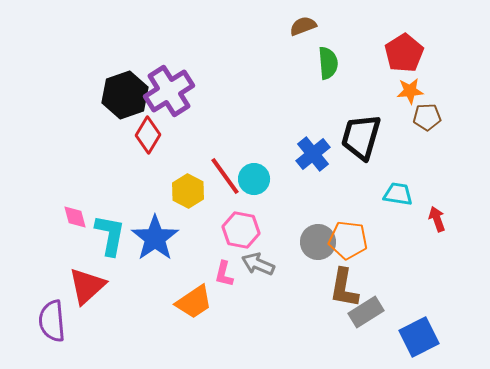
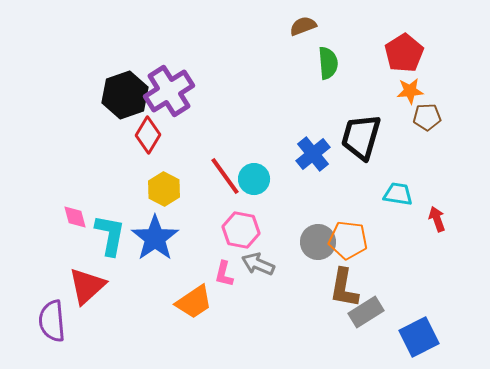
yellow hexagon: moved 24 px left, 2 px up
